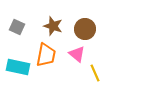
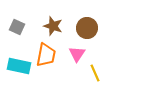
brown circle: moved 2 px right, 1 px up
pink triangle: rotated 24 degrees clockwise
cyan rectangle: moved 1 px right, 1 px up
